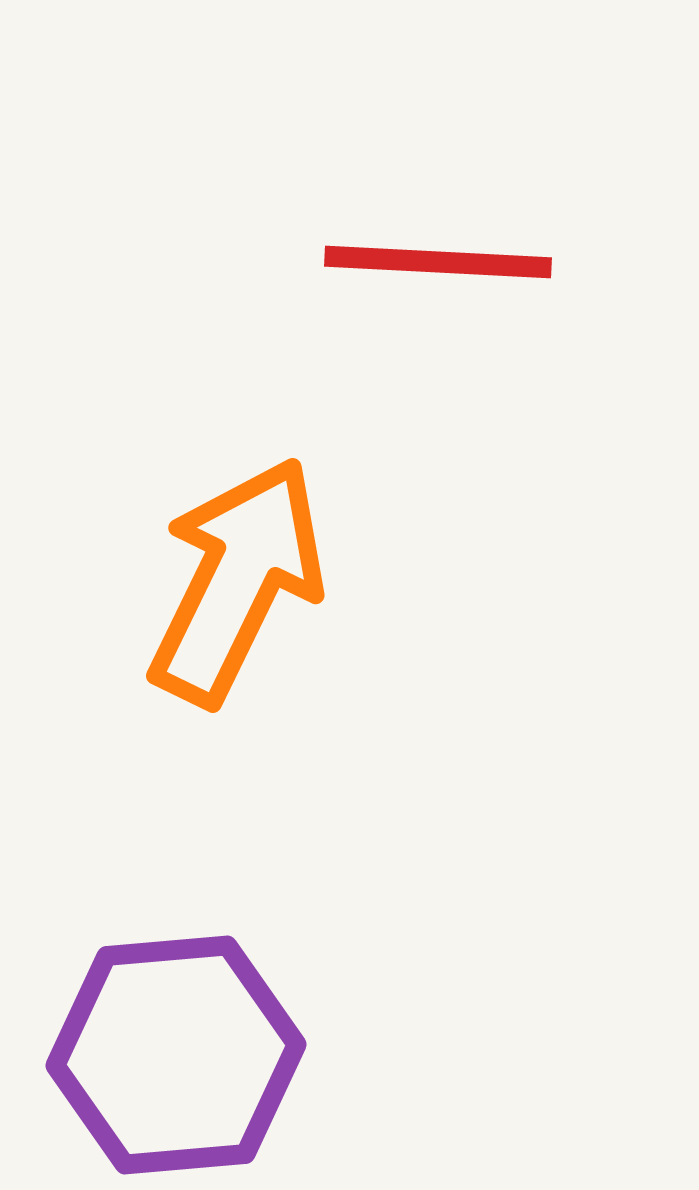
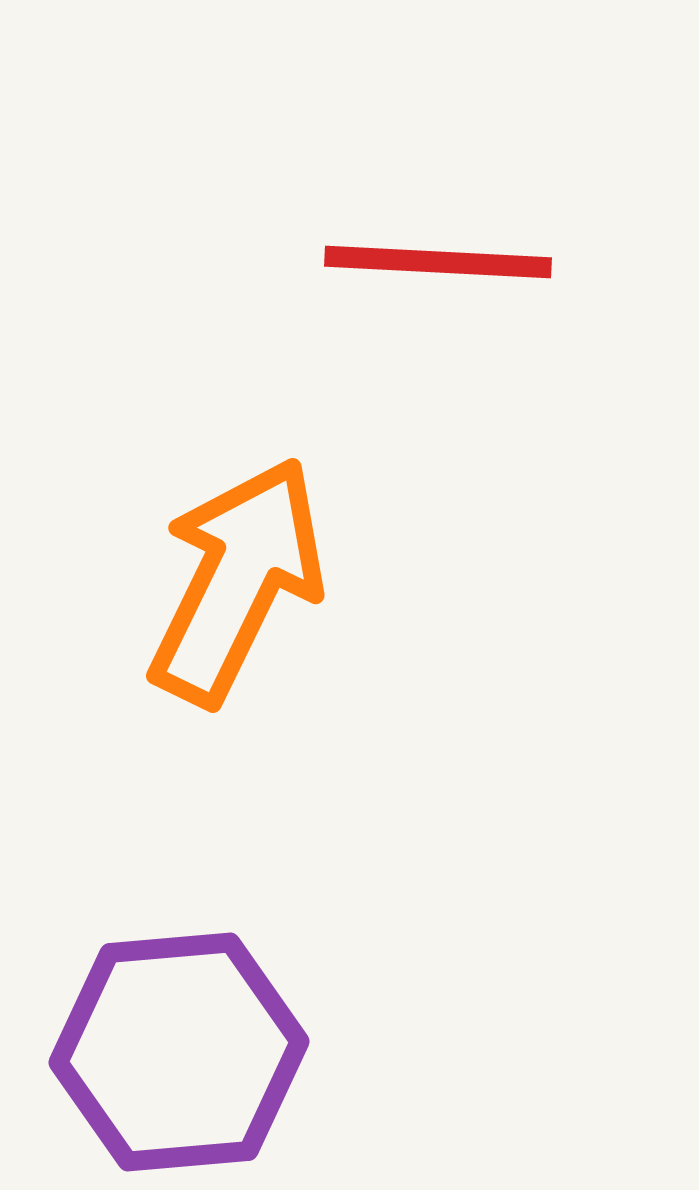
purple hexagon: moved 3 px right, 3 px up
